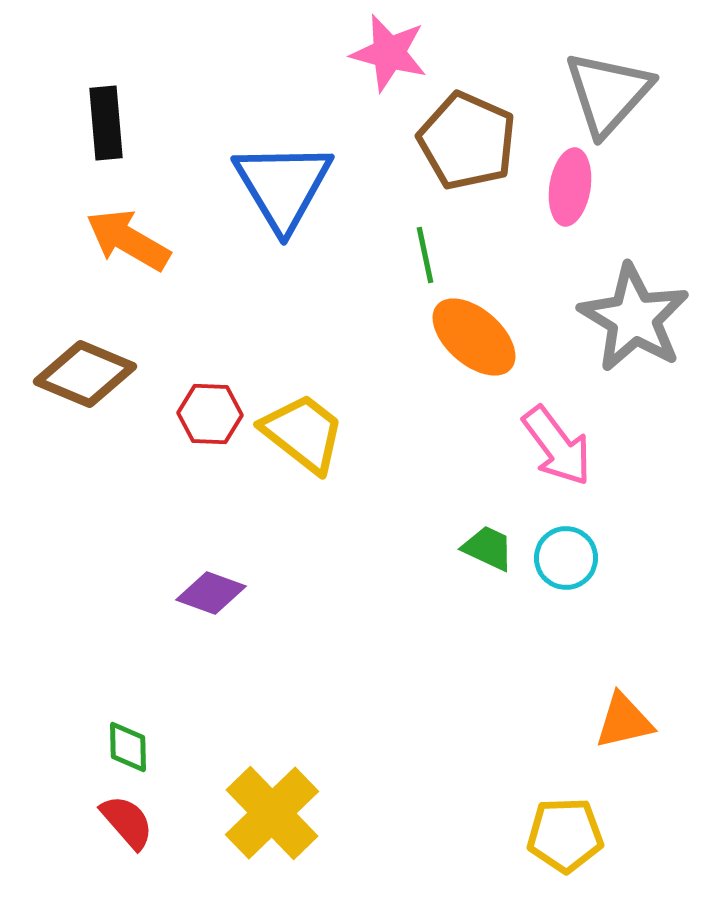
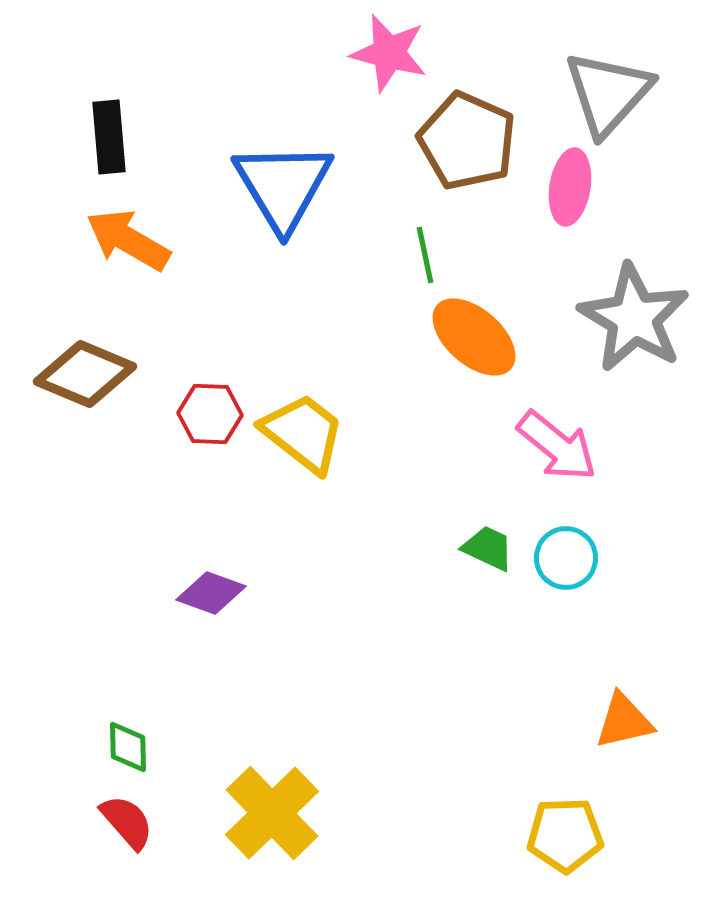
black rectangle: moved 3 px right, 14 px down
pink arrow: rotated 14 degrees counterclockwise
